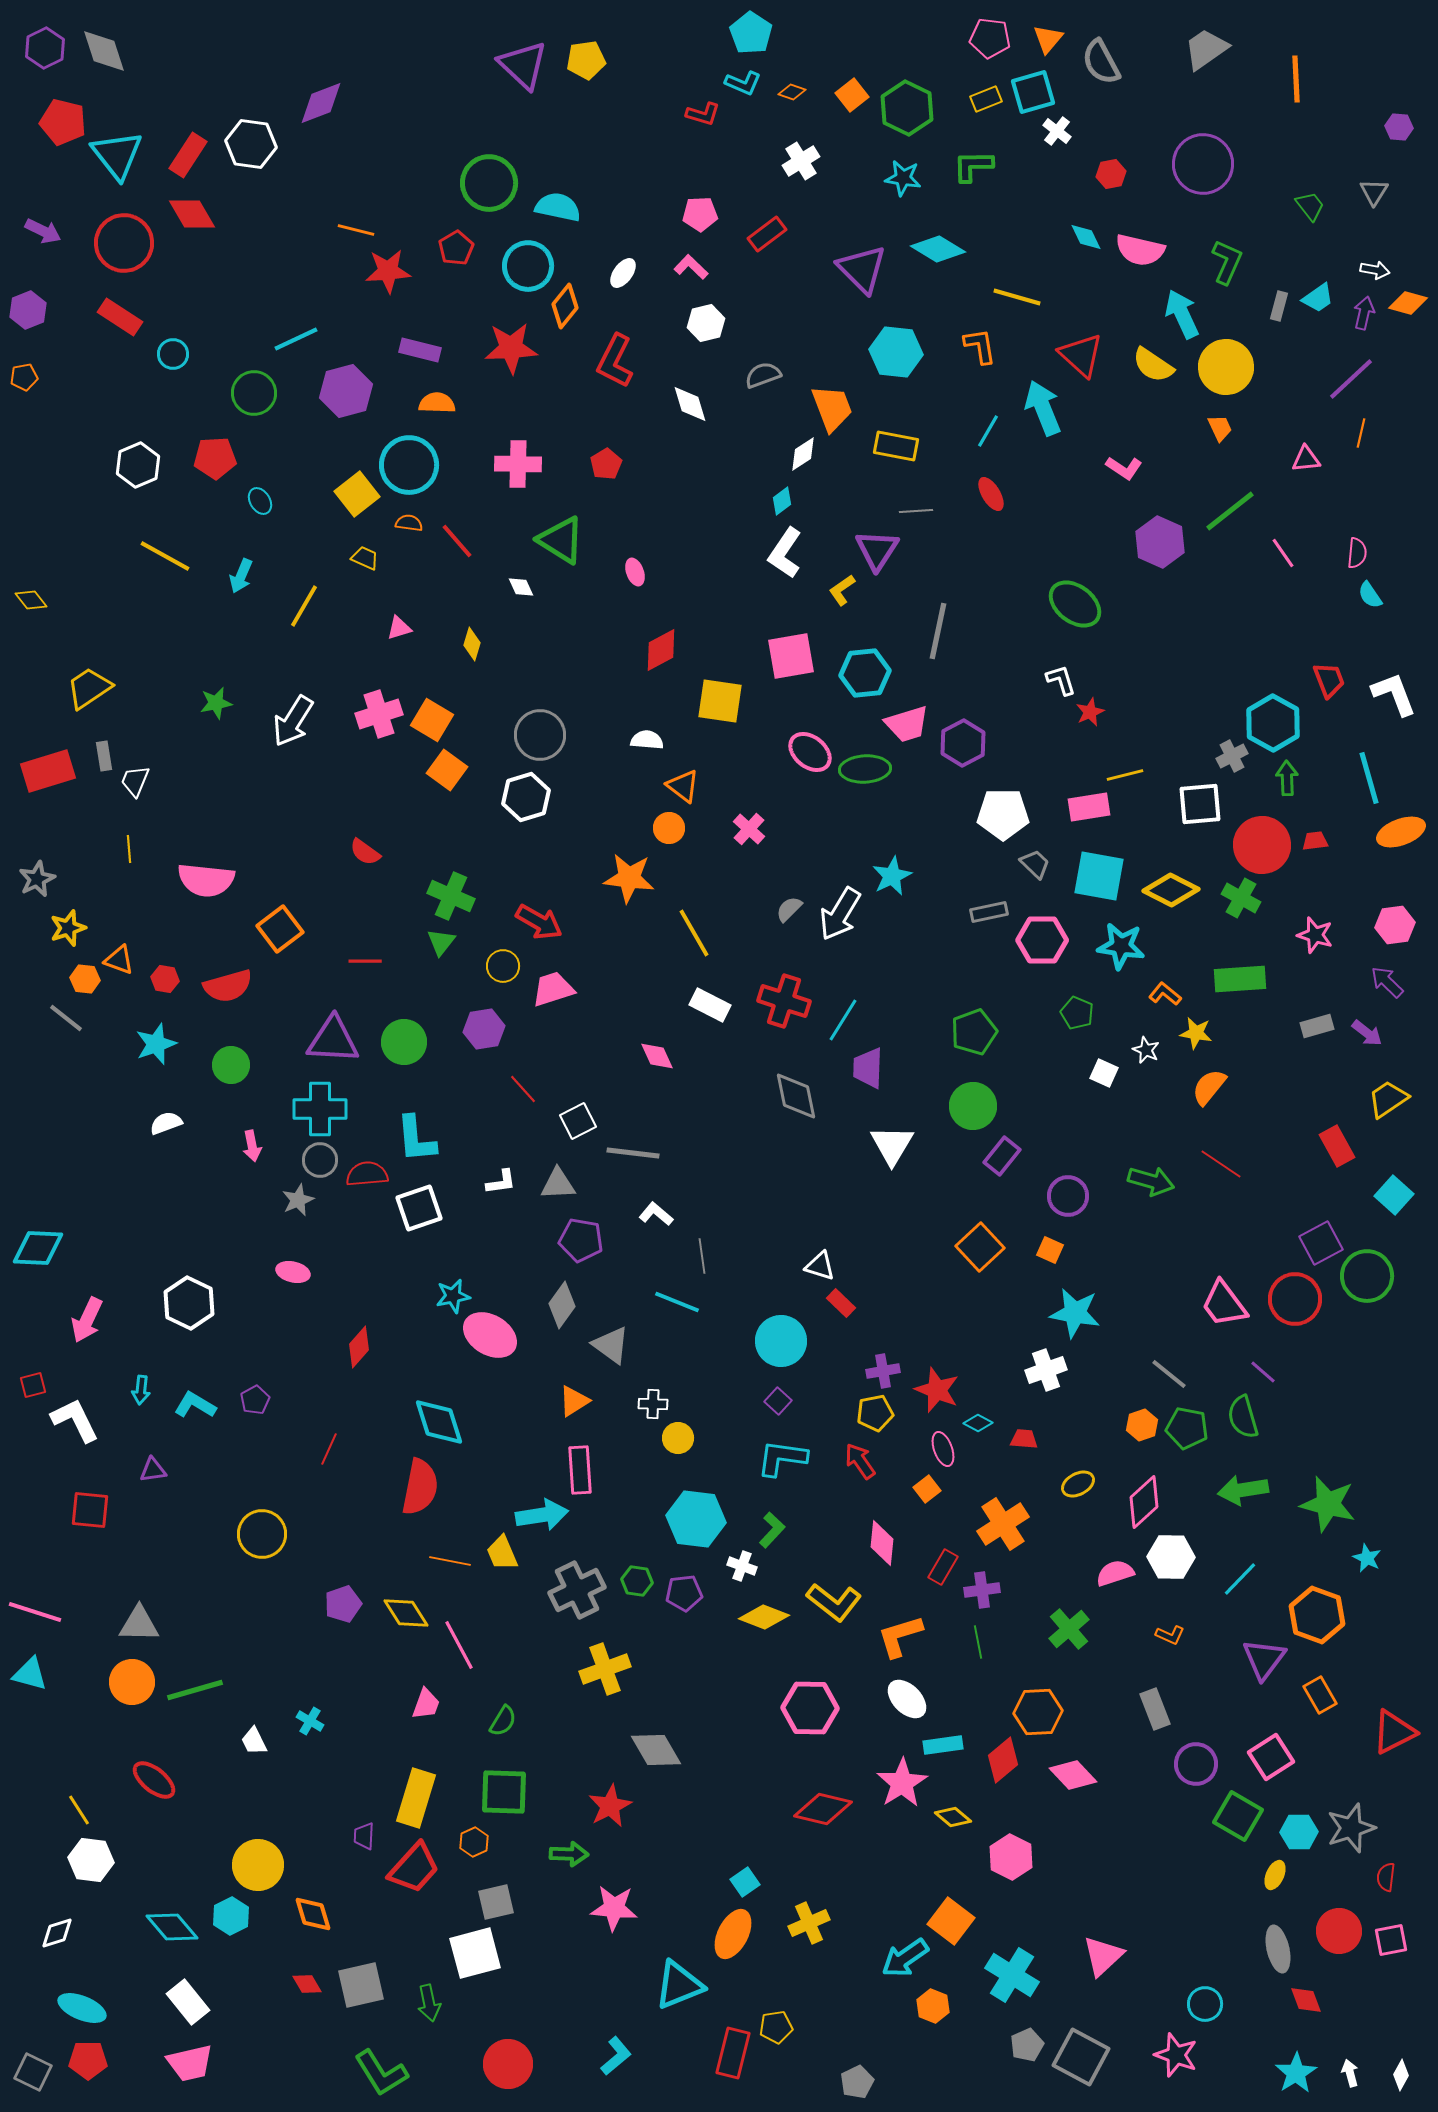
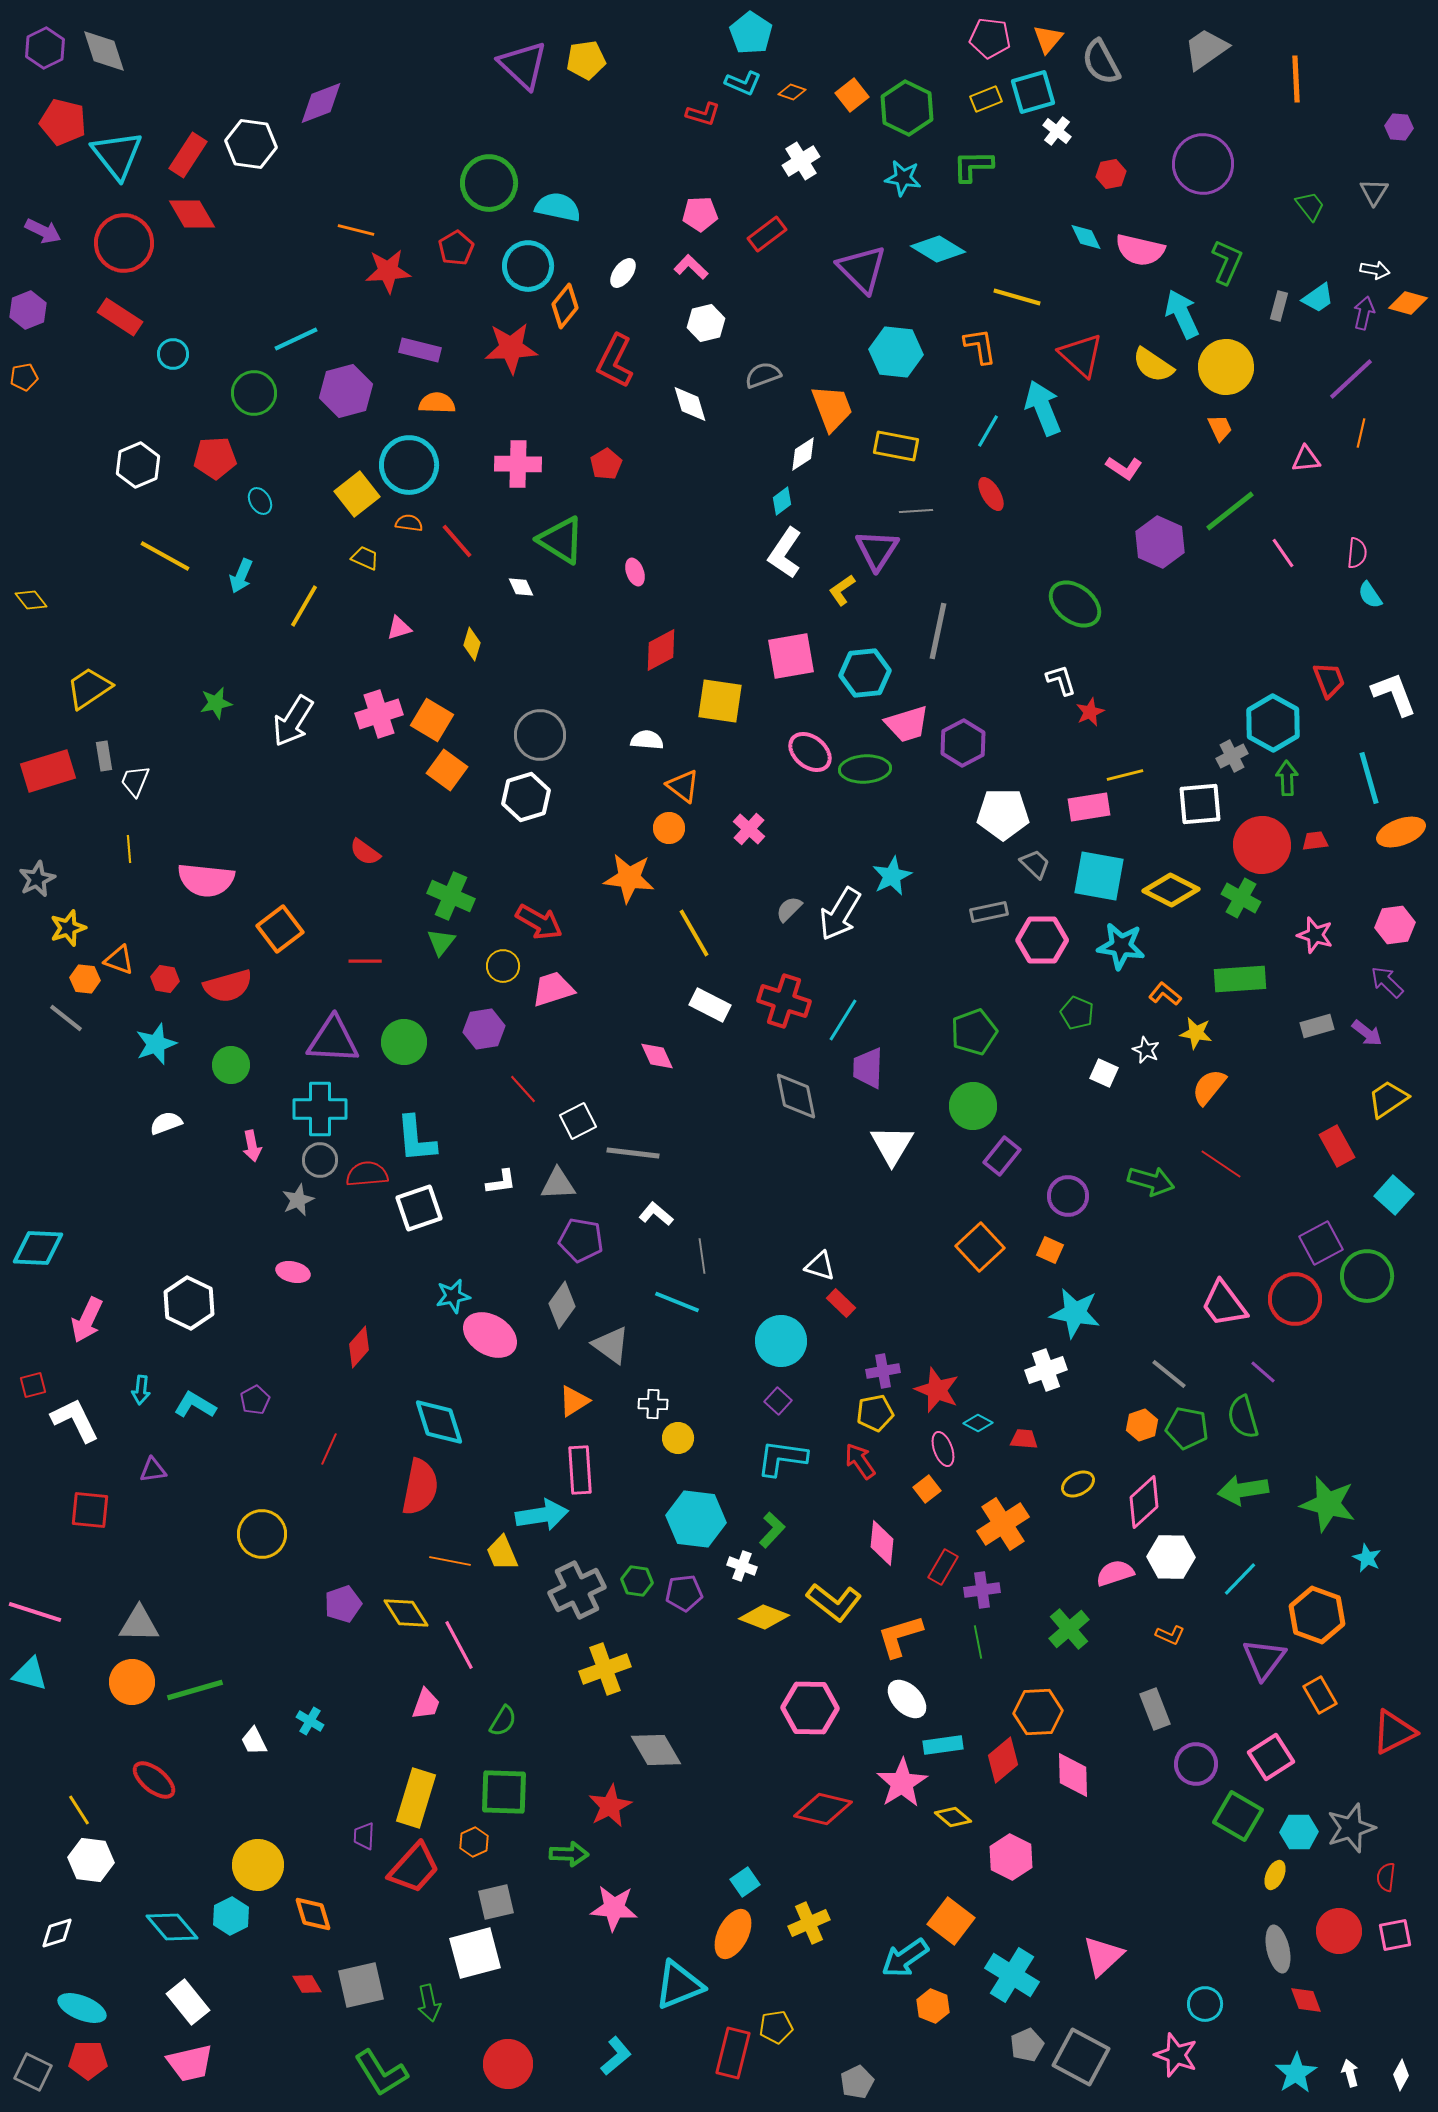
pink diamond at (1073, 1775): rotated 42 degrees clockwise
pink square at (1391, 1940): moved 4 px right, 5 px up
